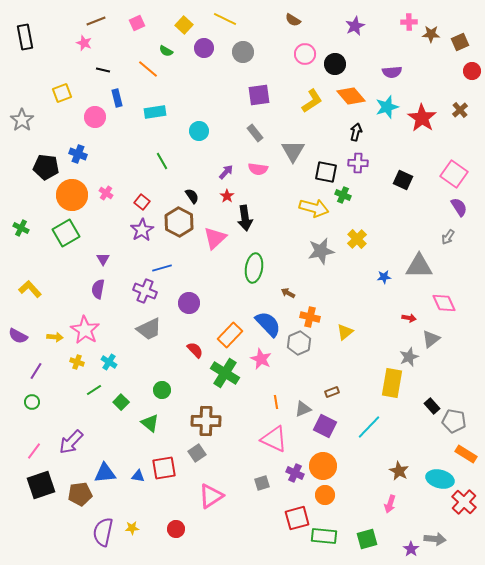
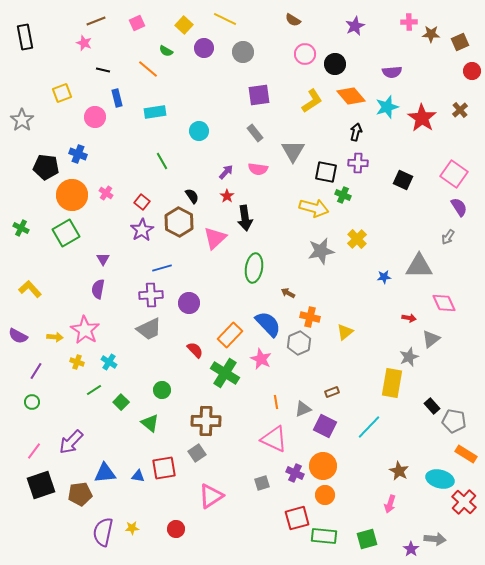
purple cross at (145, 291): moved 6 px right, 4 px down; rotated 25 degrees counterclockwise
